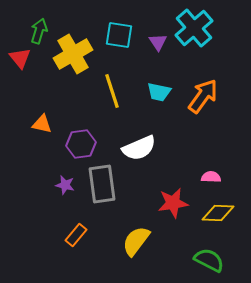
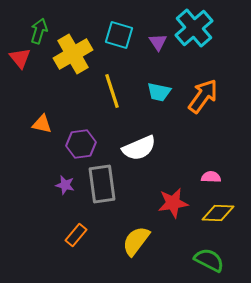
cyan square: rotated 8 degrees clockwise
